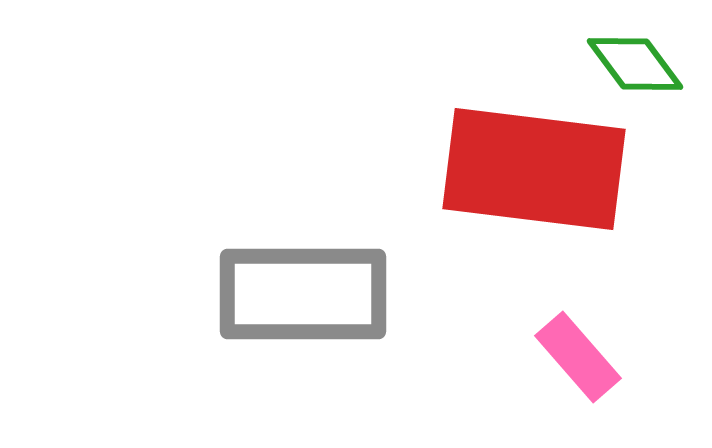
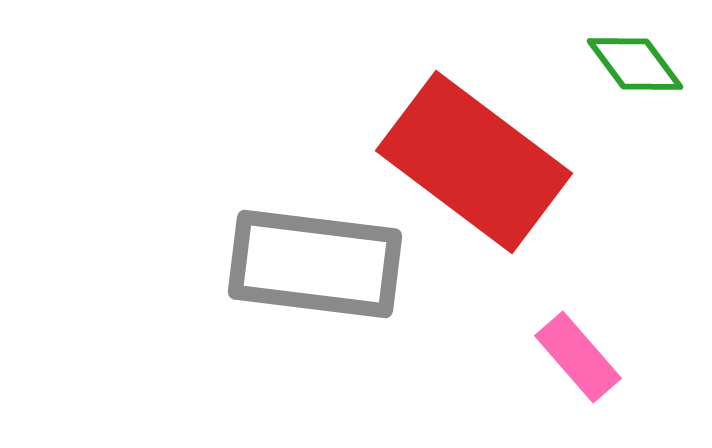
red rectangle: moved 60 px left, 7 px up; rotated 30 degrees clockwise
gray rectangle: moved 12 px right, 30 px up; rotated 7 degrees clockwise
